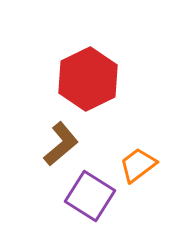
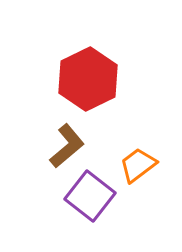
brown L-shape: moved 6 px right, 2 px down
purple square: rotated 6 degrees clockwise
